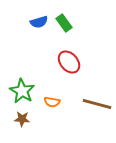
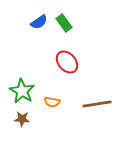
blue semicircle: rotated 18 degrees counterclockwise
red ellipse: moved 2 px left
brown line: rotated 24 degrees counterclockwise
